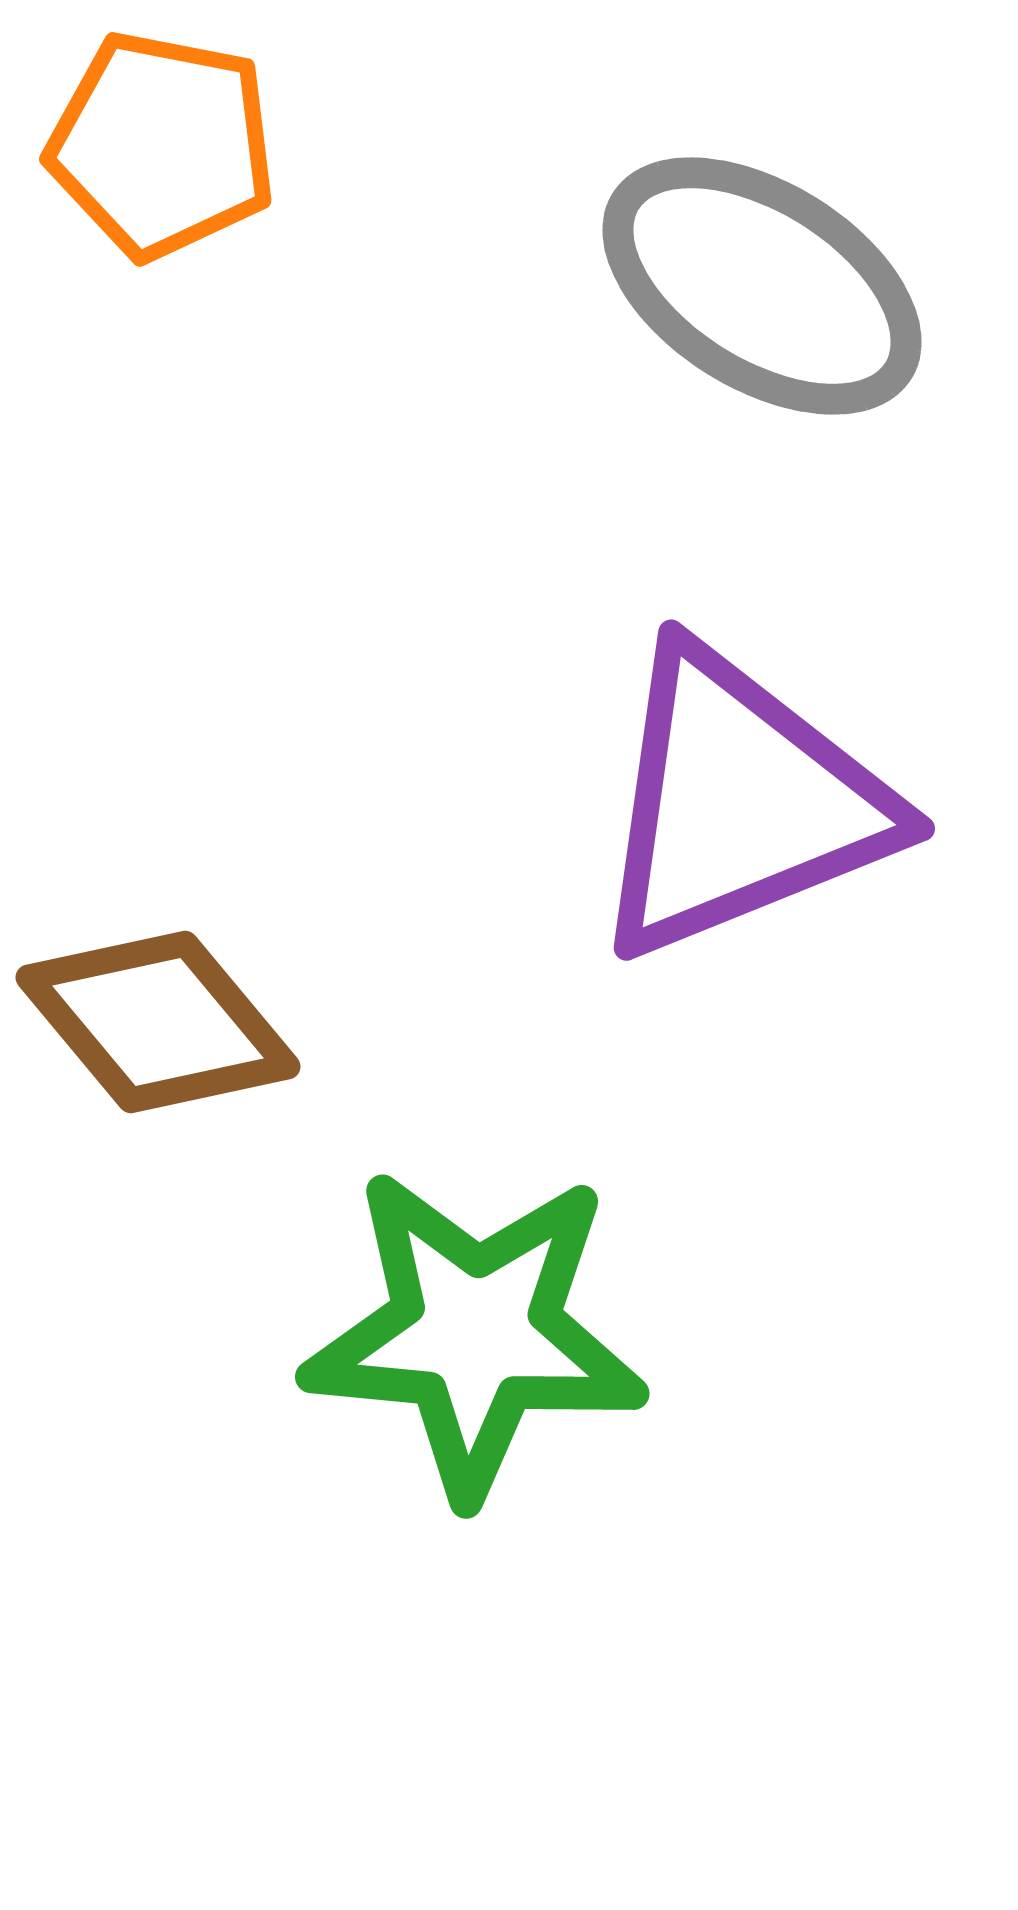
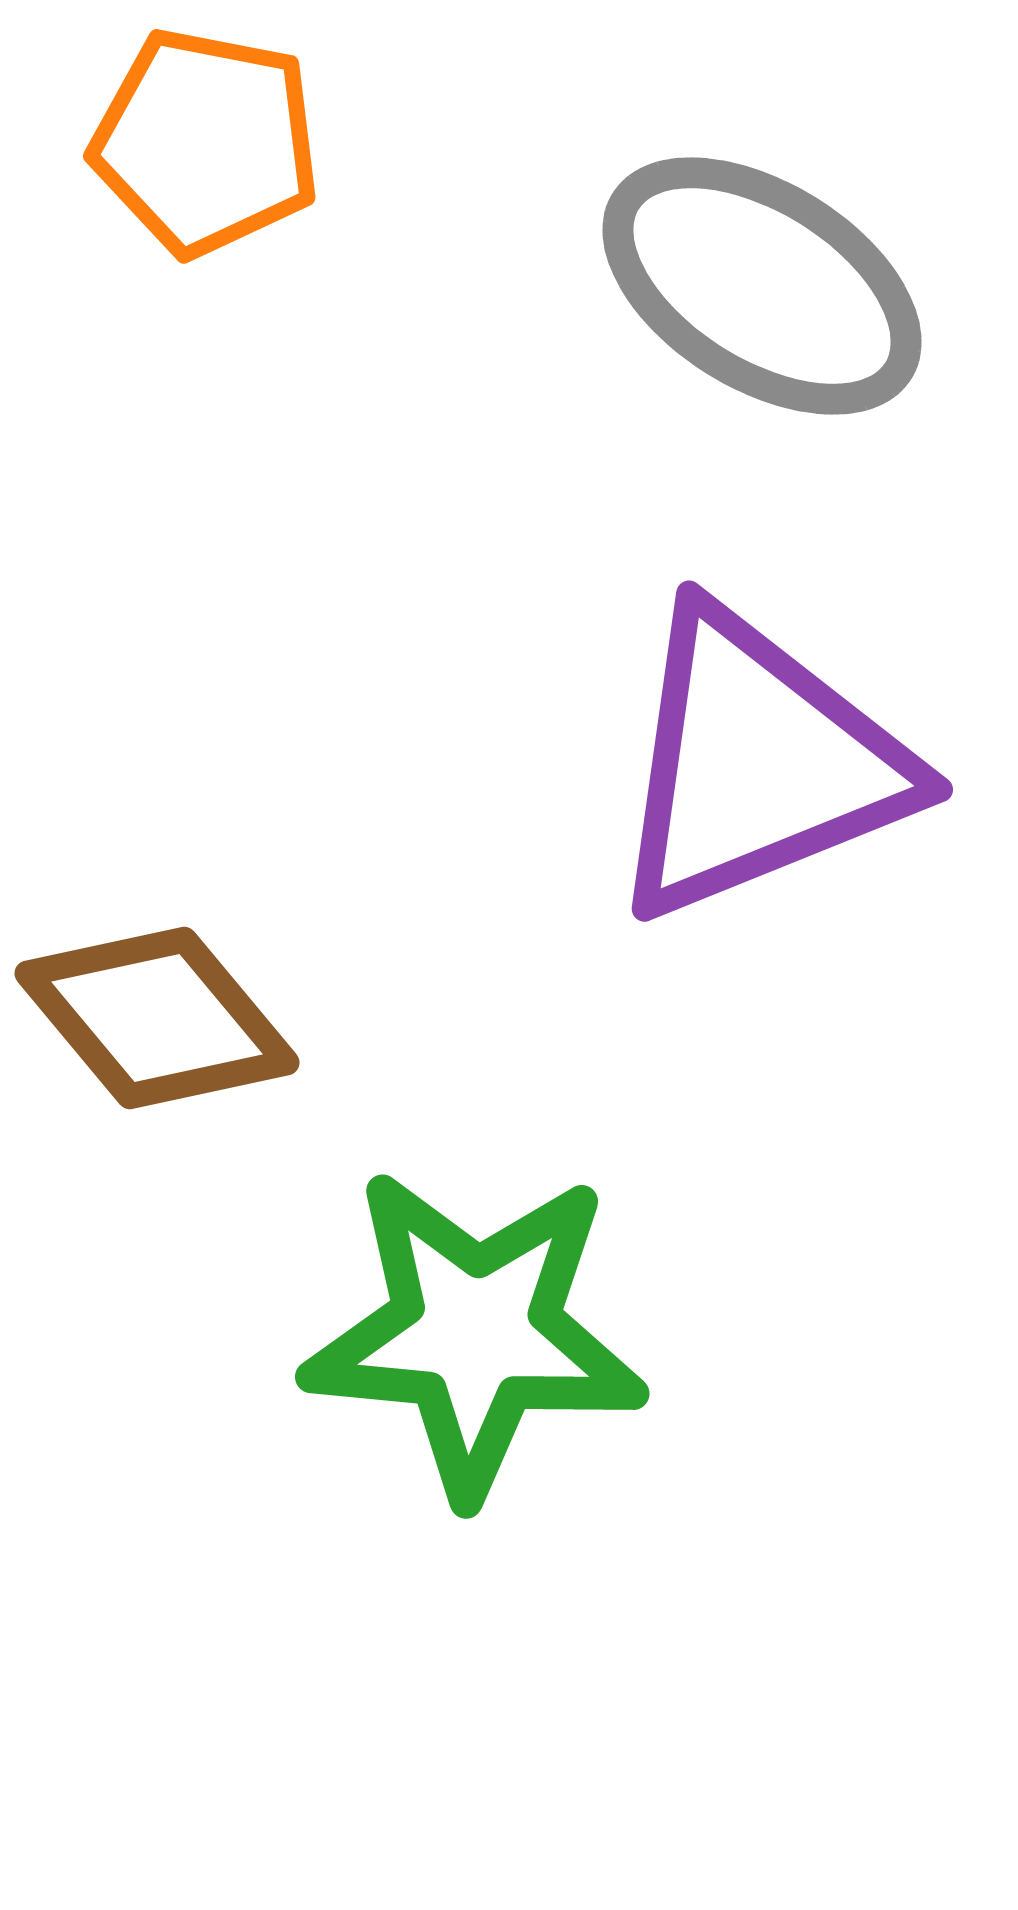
orange pentagon: moved 44 px right, 3 px up
purple triangle: moved 18 px right, 39 px up
brown diamond: moved 1 px left, 4 px up
